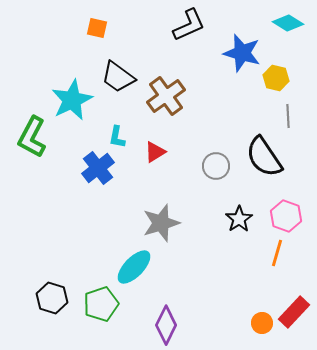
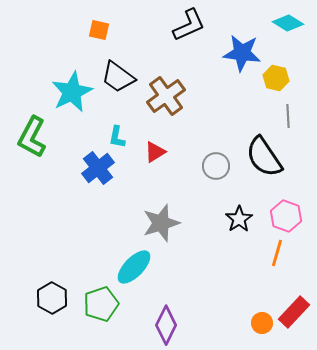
orange square: moved 2 px right, 2 px down
blue star: rotated 9 degrees counterclockwise
cyan star: moved 8 px up
black hexagon: rotated 12 degrees clockwise
